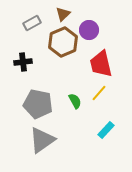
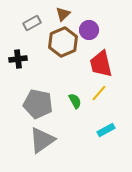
black cross: moved 5 px left, 3 px up
cyan rectangle: rotated 18 degrees clockwise
